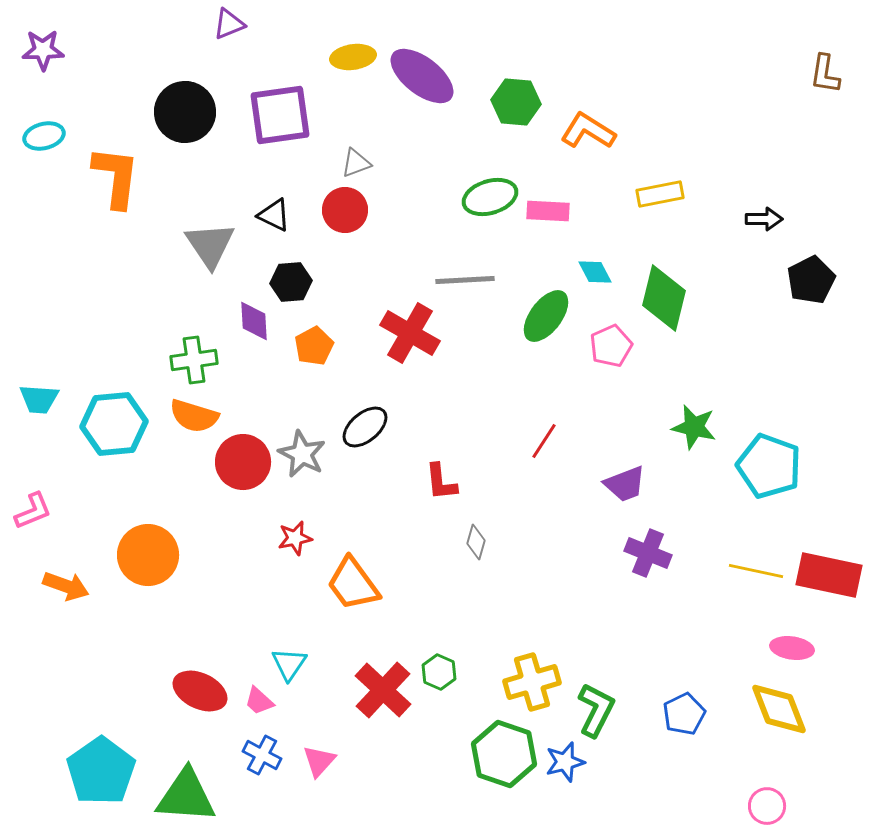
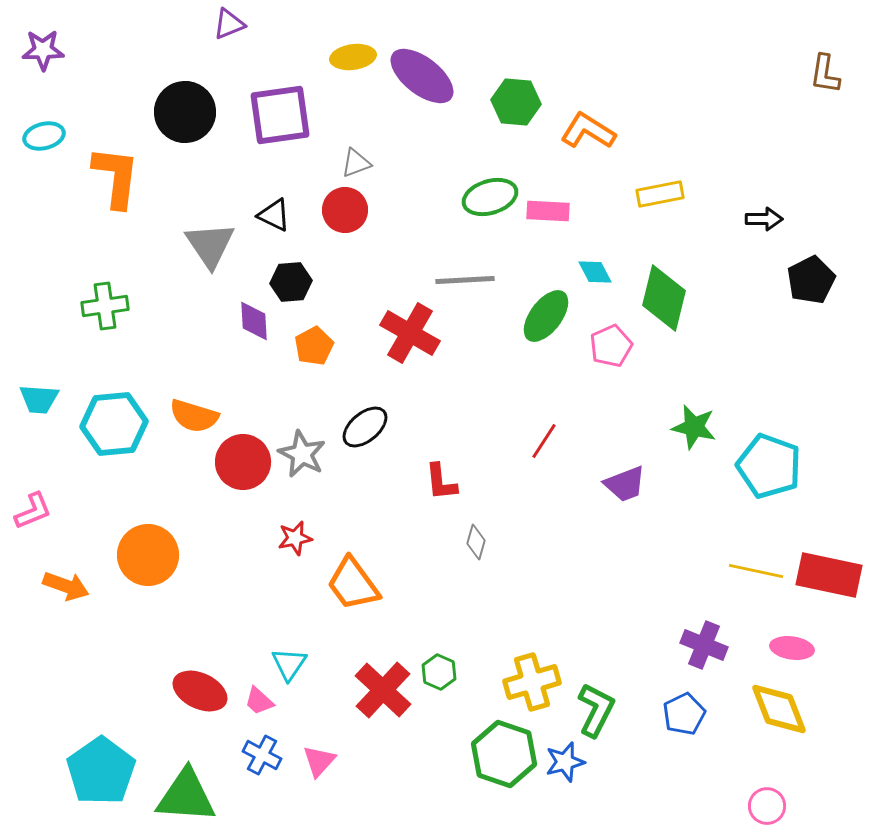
green cross at (194, 360): moved 89 px left, 54 px up
purple cross at (648, 553): moved 56 px right, 92 px down
